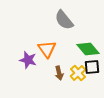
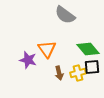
gray semicircle: moved 1 px right, 5 px up; rotated 15 degrees counterclockwise
yellow cross: rotated 28 degrees clockwise
